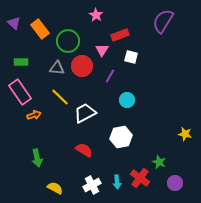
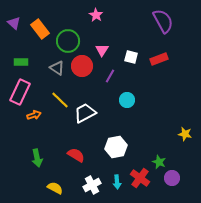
purple semicircle: rotated 120 degrees clockwise
red rectangle: moved 39 px right, 24 px down
gray triangle: rotated 28 degrees clockwise
pink rectangle: rotated 60 degrees clockwise
yellow line: moved 3 px down
white hexagon: moved 5 px left, 10 px down
red semicircle: moved 8 px left, 5 px down
purple circle: moved 3 px left, 5 px up
